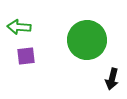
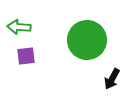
black arrow: rotated 15 degrees clockwise
